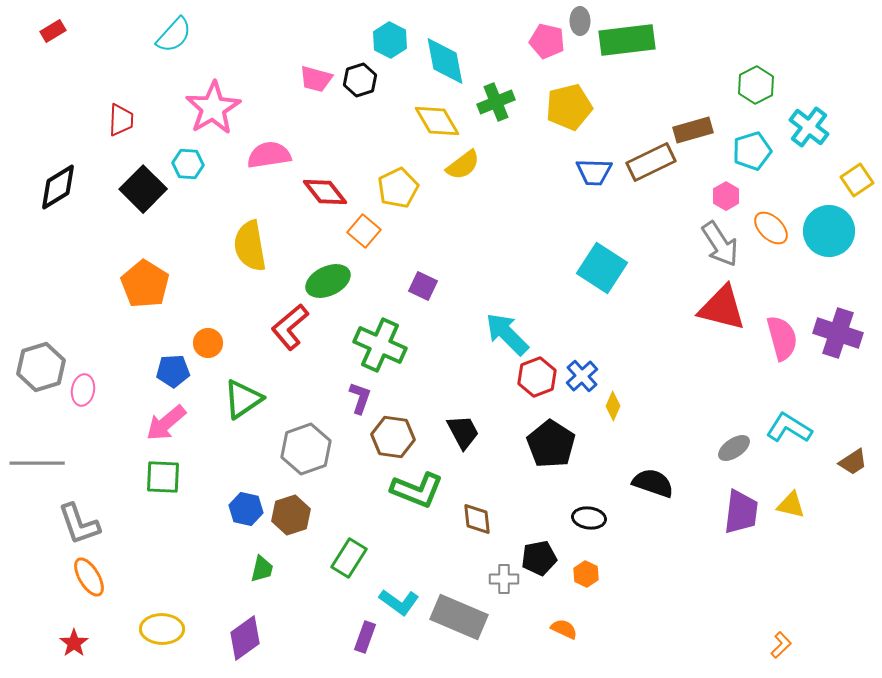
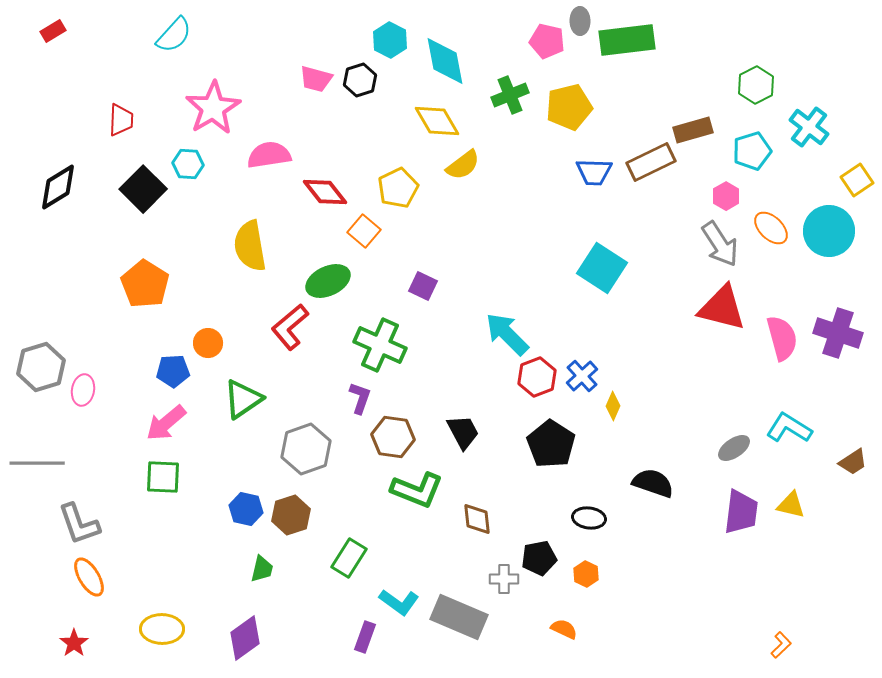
green cross at (496, 102): moved 14 px right, 7 px up
